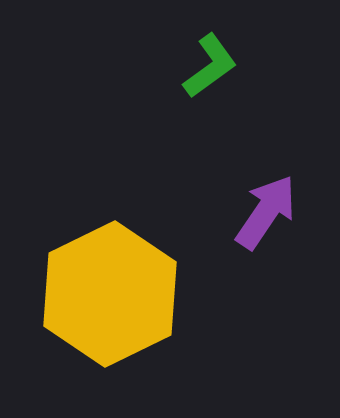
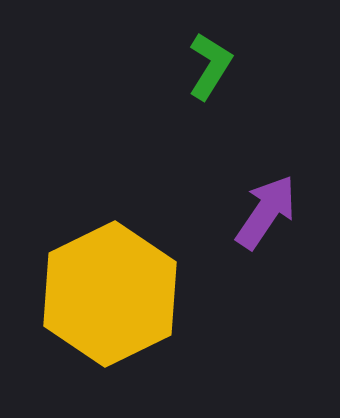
green L-shape: rotated 22 degrees counterclockwise
